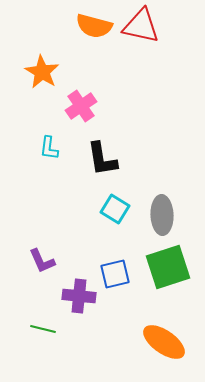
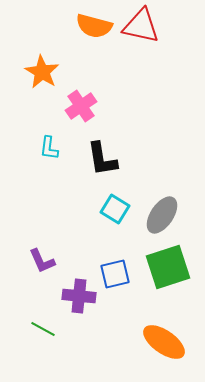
gray ellipse: rotated 36 degrees clockwise
green line: rotated 15 degrees clockwise
